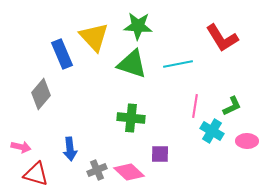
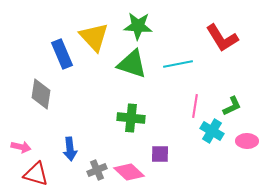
gray diamond: rotated 32 degrees counterclockwise
